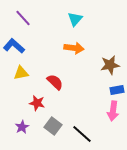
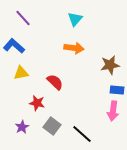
blue rectangle: rotated 16 degrees clockwise
gray square: moved 1 px left
